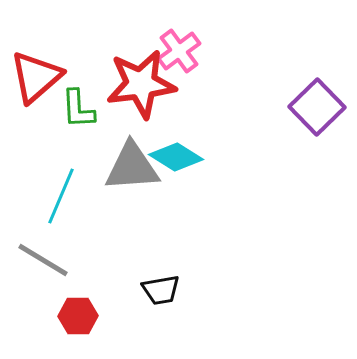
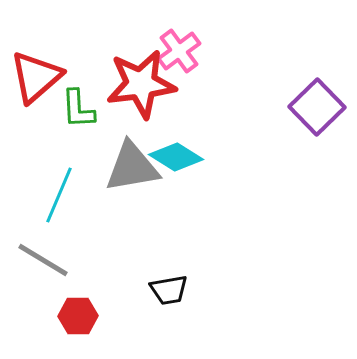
gray triangle: rotated 6 degrees counterclockwise
cyan line: moved 2 px left, 1 px up
black trapezoid: moved 8 px right
